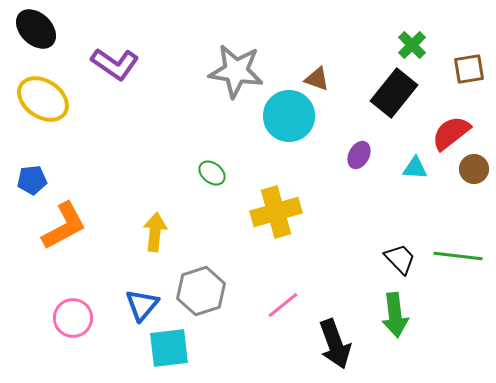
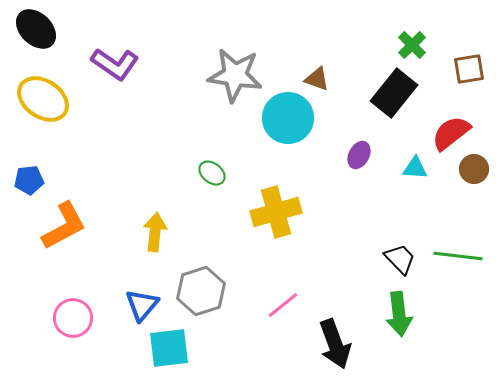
gray star: moved 1 px left, 4 px down
cyan circle: moved 1 px left, 2 px down
blue pentagon: moved 3 px left
green arrow: moved 4 px right, 1 px up
